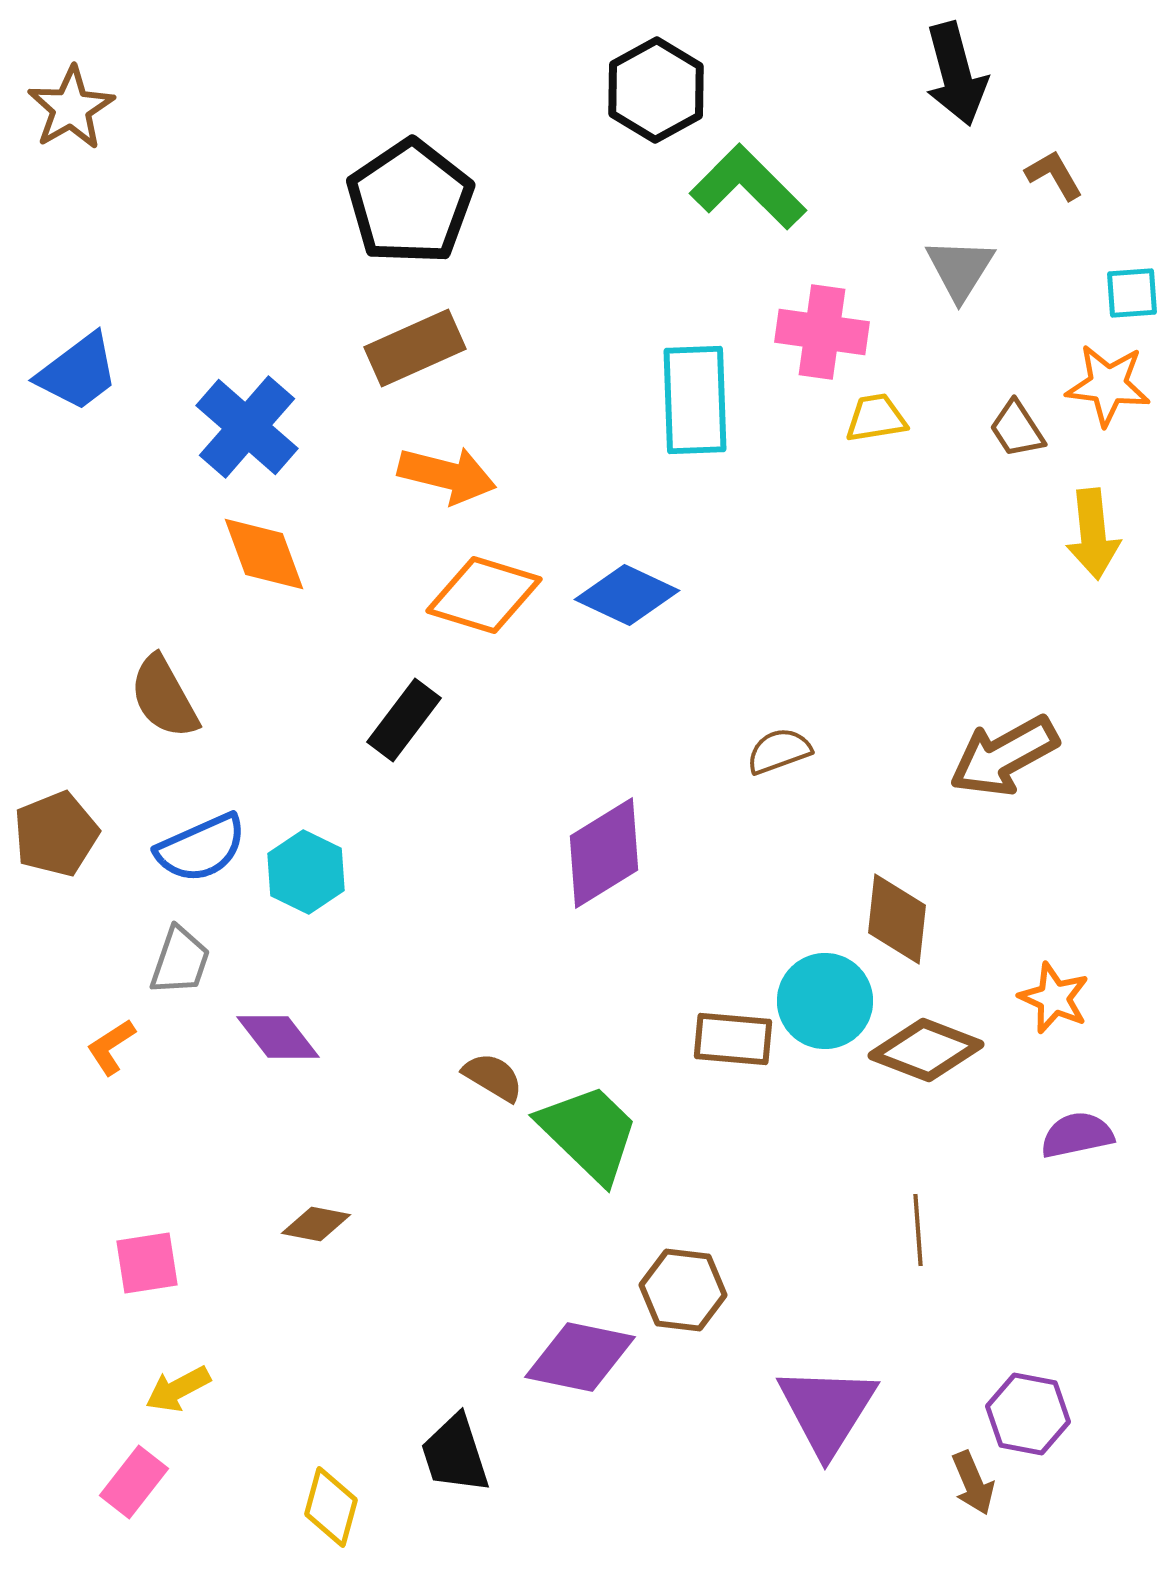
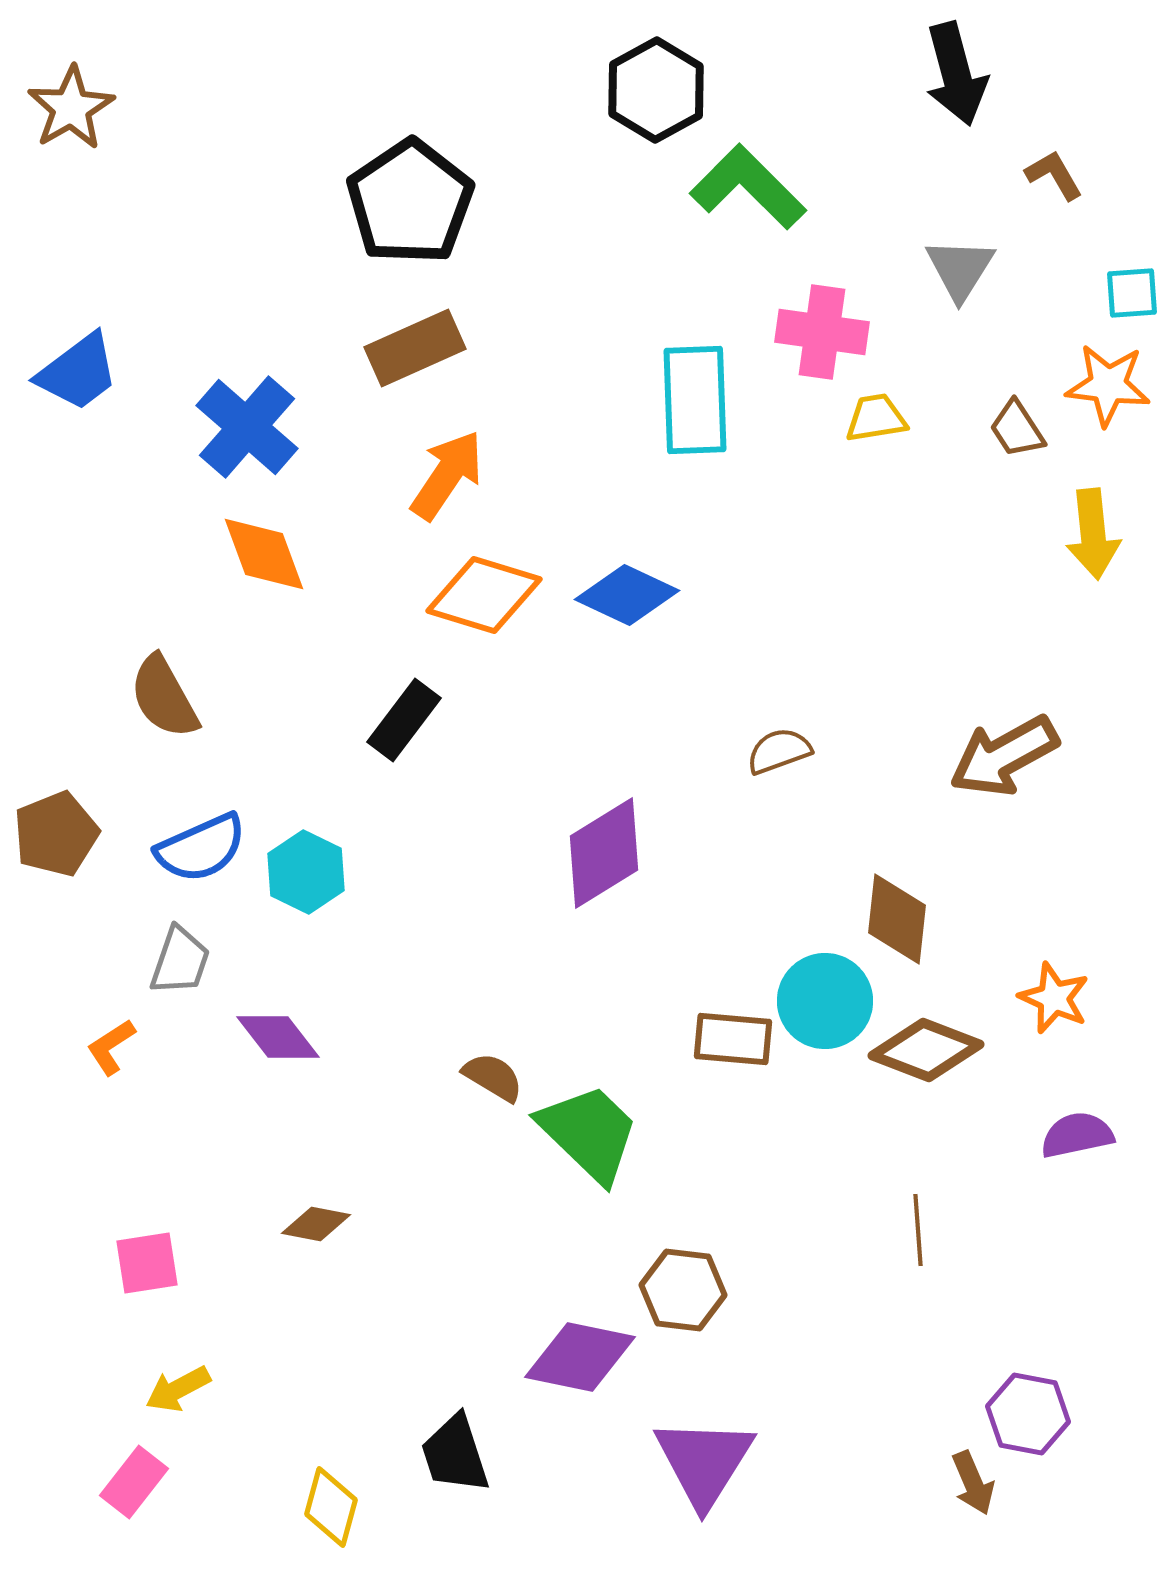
orange arrow at (447, 475): rotated 70 degrees counterclockwise
purple triangle at (827, 1410): moved 123 px left, 52 px down
